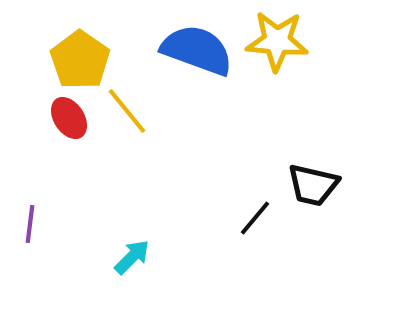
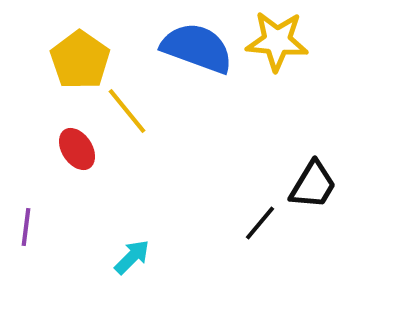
blue semicircle: moved 2 px up
red ellipse: moved 8 px right, 31 px down
black trapezoid: rotated 72 degrees counterclockwise
black line: moved 5 px right, 5 px down
purple line: moved 4 px left, 3 px down
